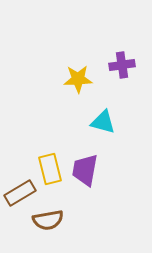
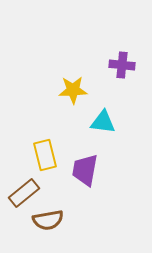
purple cross: rotated 15 degrees clockwise
yellow star: moved 5 px left, 11 px down
cyan triangle: rotated 8 degrees counterclockwise
yellow rectangle: moved 5 px left, 14 px up
brown rectangle: moved 4 px right; rotated 8 degrees counterclockwise
